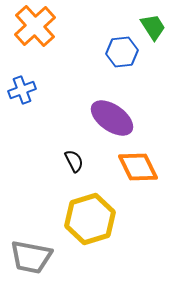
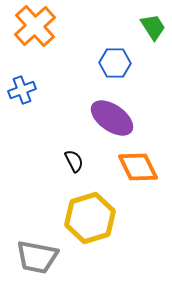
blue hexagon: moved 7 px left, 11 px down; rotated 8 degrees clockwise
yellow hexagon: moved 1 px up
gray trapezoid: moved 6 px right
